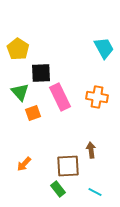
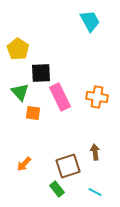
cyan trapezoid: moved 14 px left, 27 px up
orange square: rotated 28 degrees clockwise
brown arrow: moved 4 px right, 2 px down
brown square: rotated 15 degrees counterclockwise
green rectangle: moved 1 px left
